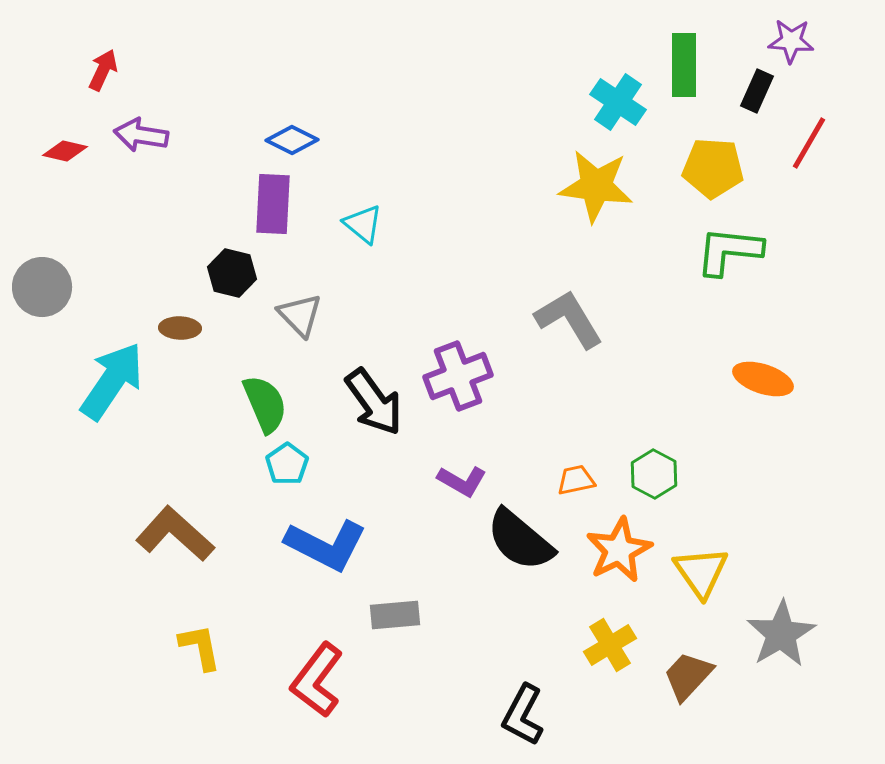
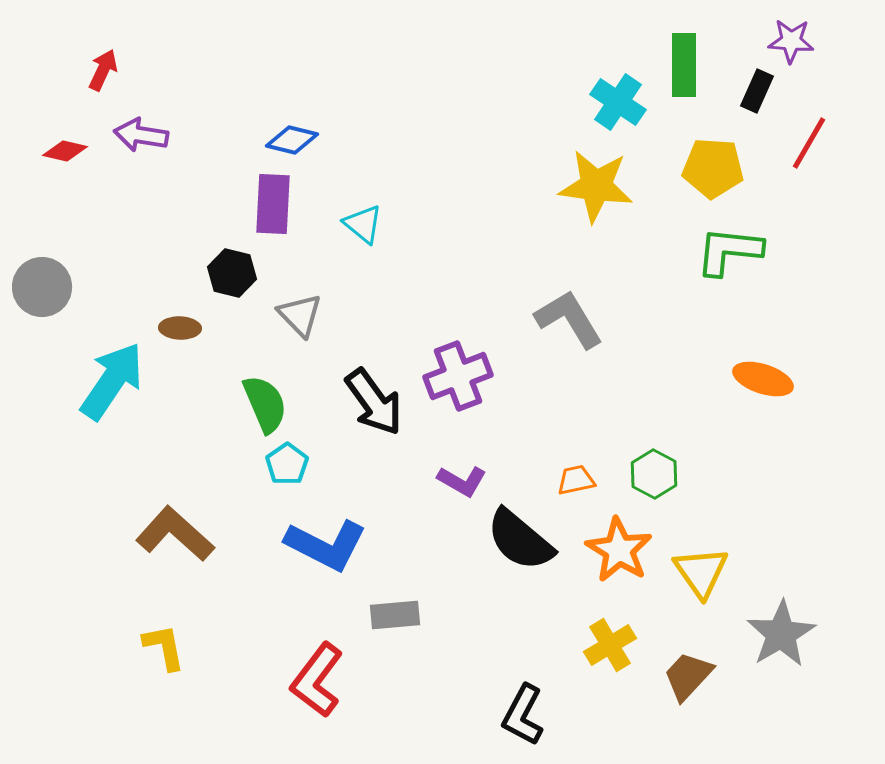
blue diamond: rotated 12 degrees counterclockwise
orange star: rotated 14 degrees counterclockwise
yellow L-shape: moved 36 px left
